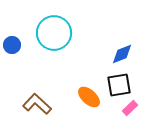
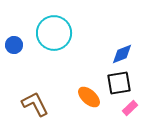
blue circle: moved 2 px right
black square: moved 2 px up
brown L-shape: moved 2 px left; rotated 20 degrees clockwise
